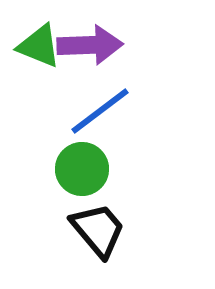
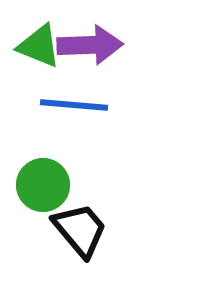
blue line: moved 26 px left, 6 px up; rotated 42 degrees clockwise
green circle: moved 39 px left, 16 px down
black trapezoid: moved 18 px left
